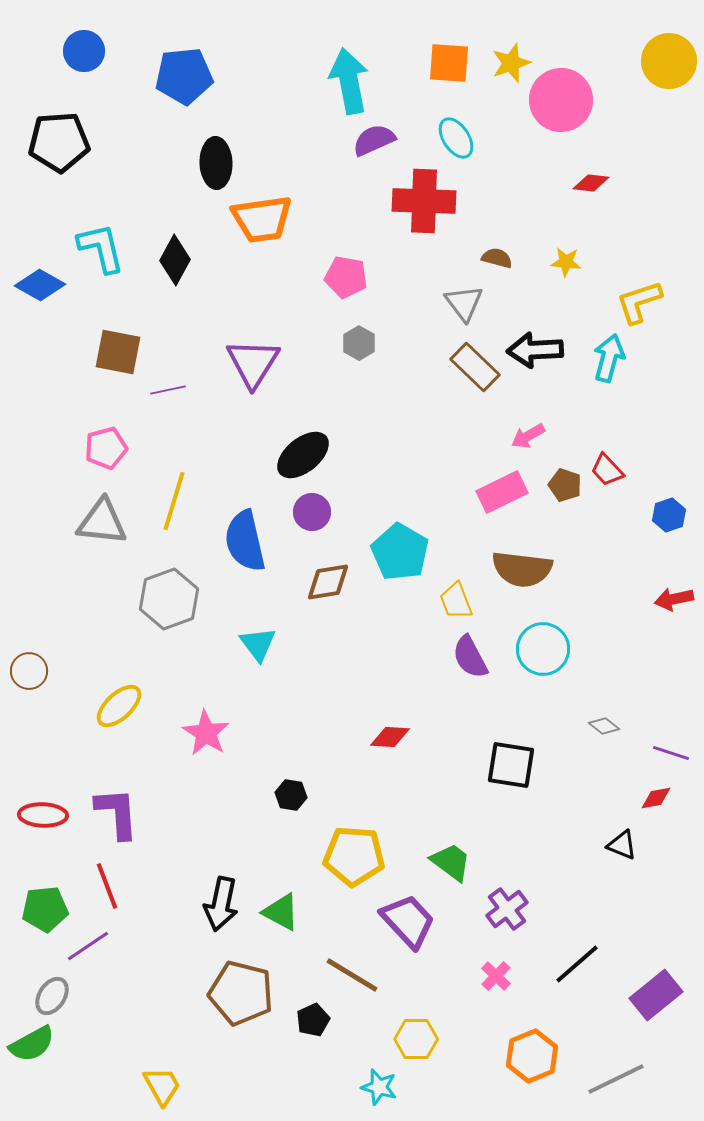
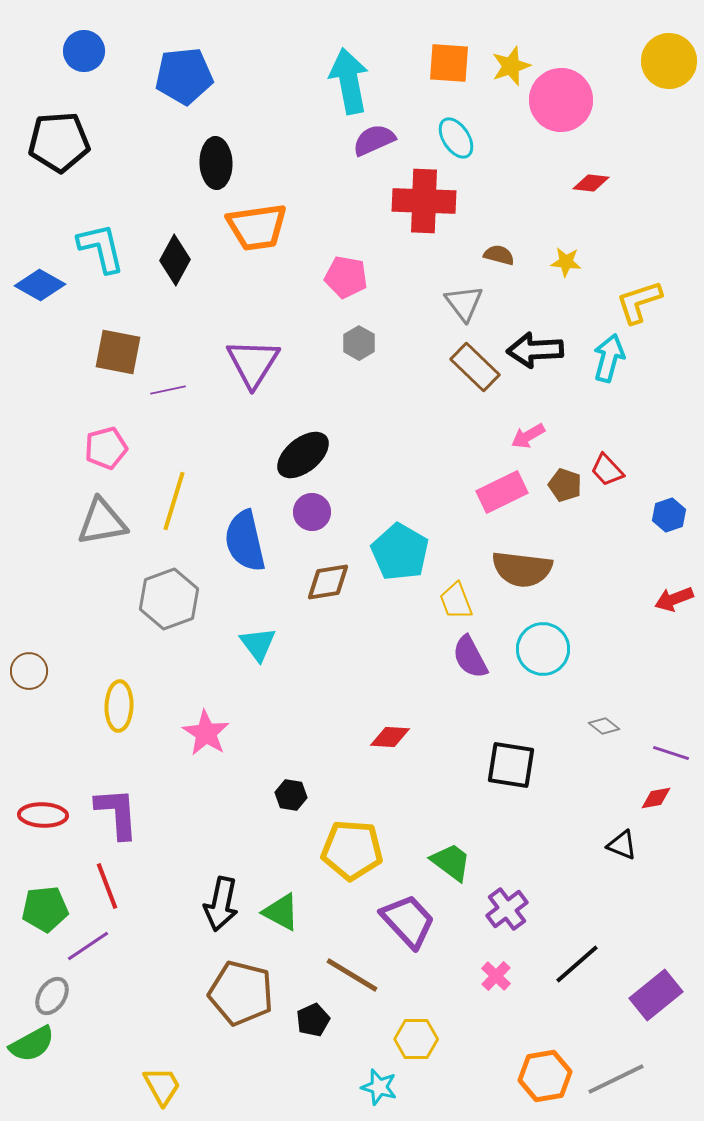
yellow star at (511, 63): moved 3 px down
orange trapezoid at (262, 219): moved 5 px left, 8 px down
brown semicircle at (497, 258): moved 2 px right, 3 px up
gray triangle at (102, 522): rotated 16 degrees counterclockwise
red arrow at (674, 599): rotated 9 degrees counterclockwise
yellow ellipse at (119, 706): rotated 45 degrees counterclockwise
yellow pentagon at (354, 856): moved 2 px left, 6 px up
orange hexagon at (532, 1056): moved 13 px right, 20 px down; rotated 12 degrees clockwise
